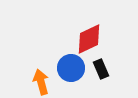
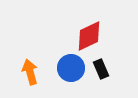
red diamond: moved 3 px up
orange arrow: moved 11 px left, 10 px up
